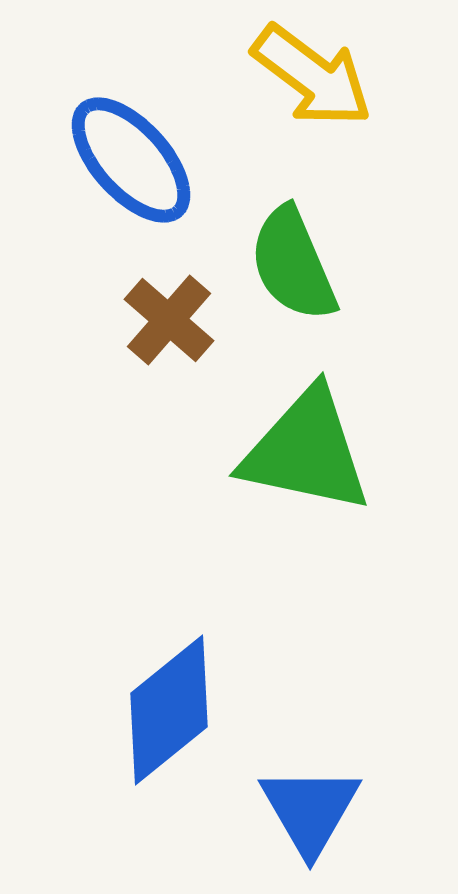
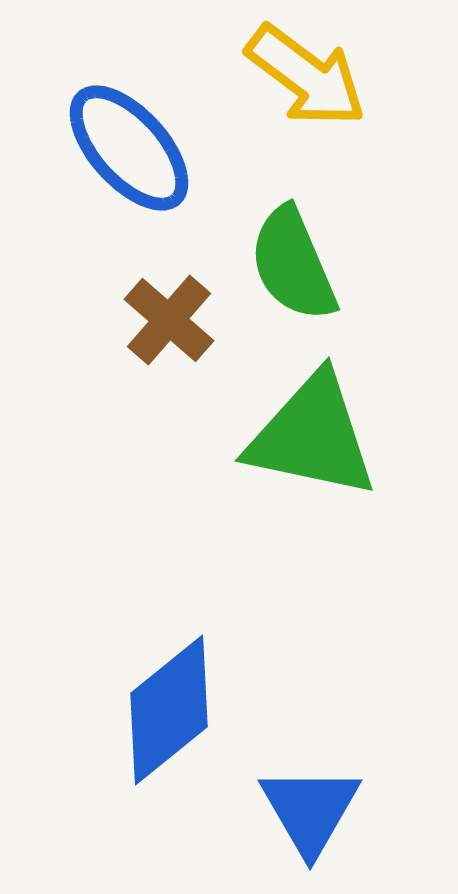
yellow arrow: moved 6 px left
blue ellipse: moved 2 px left, 12 px up
green triangle: moved 6 px right, 15 px up
